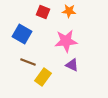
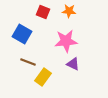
purple triangle: moved 1 px right, 1 px up
